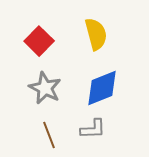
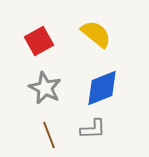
yellow semicircle: rotated 36 degrees counterclockwise
red square: rotated 16 degrees clockwise
